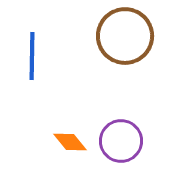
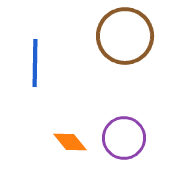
blue line: moved 3 px right, 7 px down
purple circle: moved 3 px right, 3 px up
